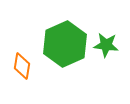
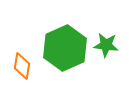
green hexagon: moved 4 px down
